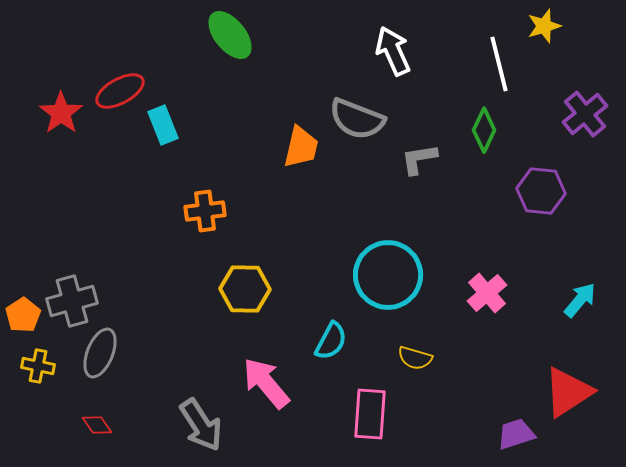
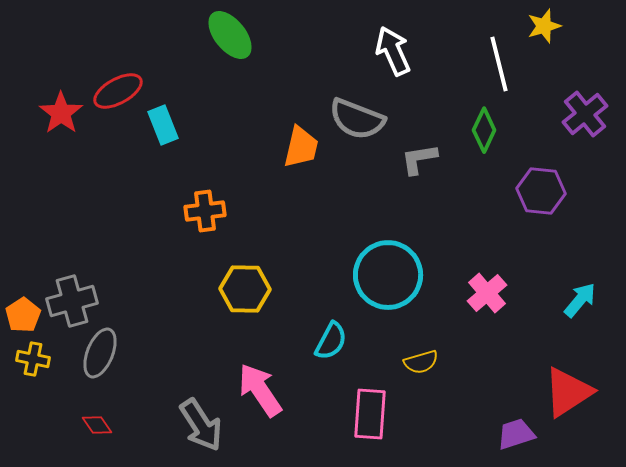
red ellipse: moved 2 px left
yellow semicircle: moved 6 px right, 4 px down; rotated 32 degrees counterclockwise
yellow cross: moved 5 px left, 7 px up
pink arrow: moved 6 px left, 7 px down; rotated 6 degrees clockwise
